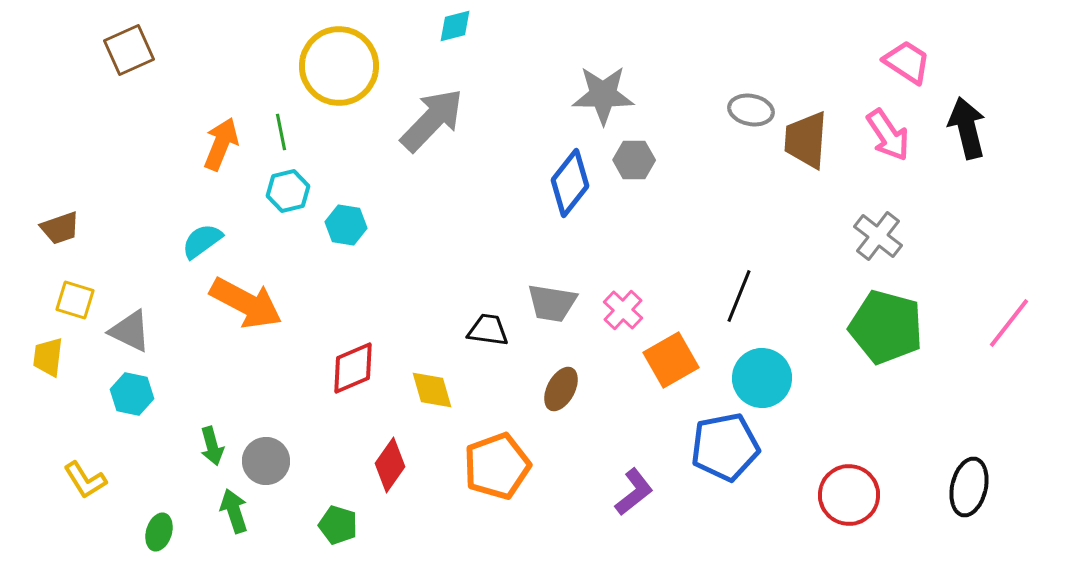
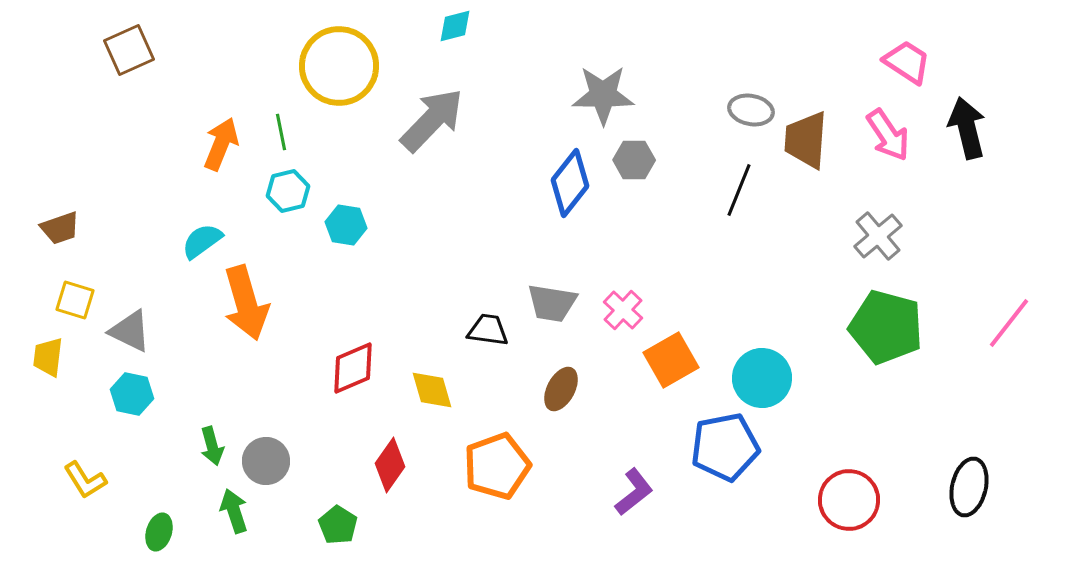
gray cross at (878, 236): rotated 12 degrees clockwise
black line at (739, 296): moved 106 px up
orange arrow at (246, 303): rotated 46 degrees clockwise
red circle at (849, 495): moved 5 px down
green pentagon at (338, 525): rotated 15 degrees clockwise
